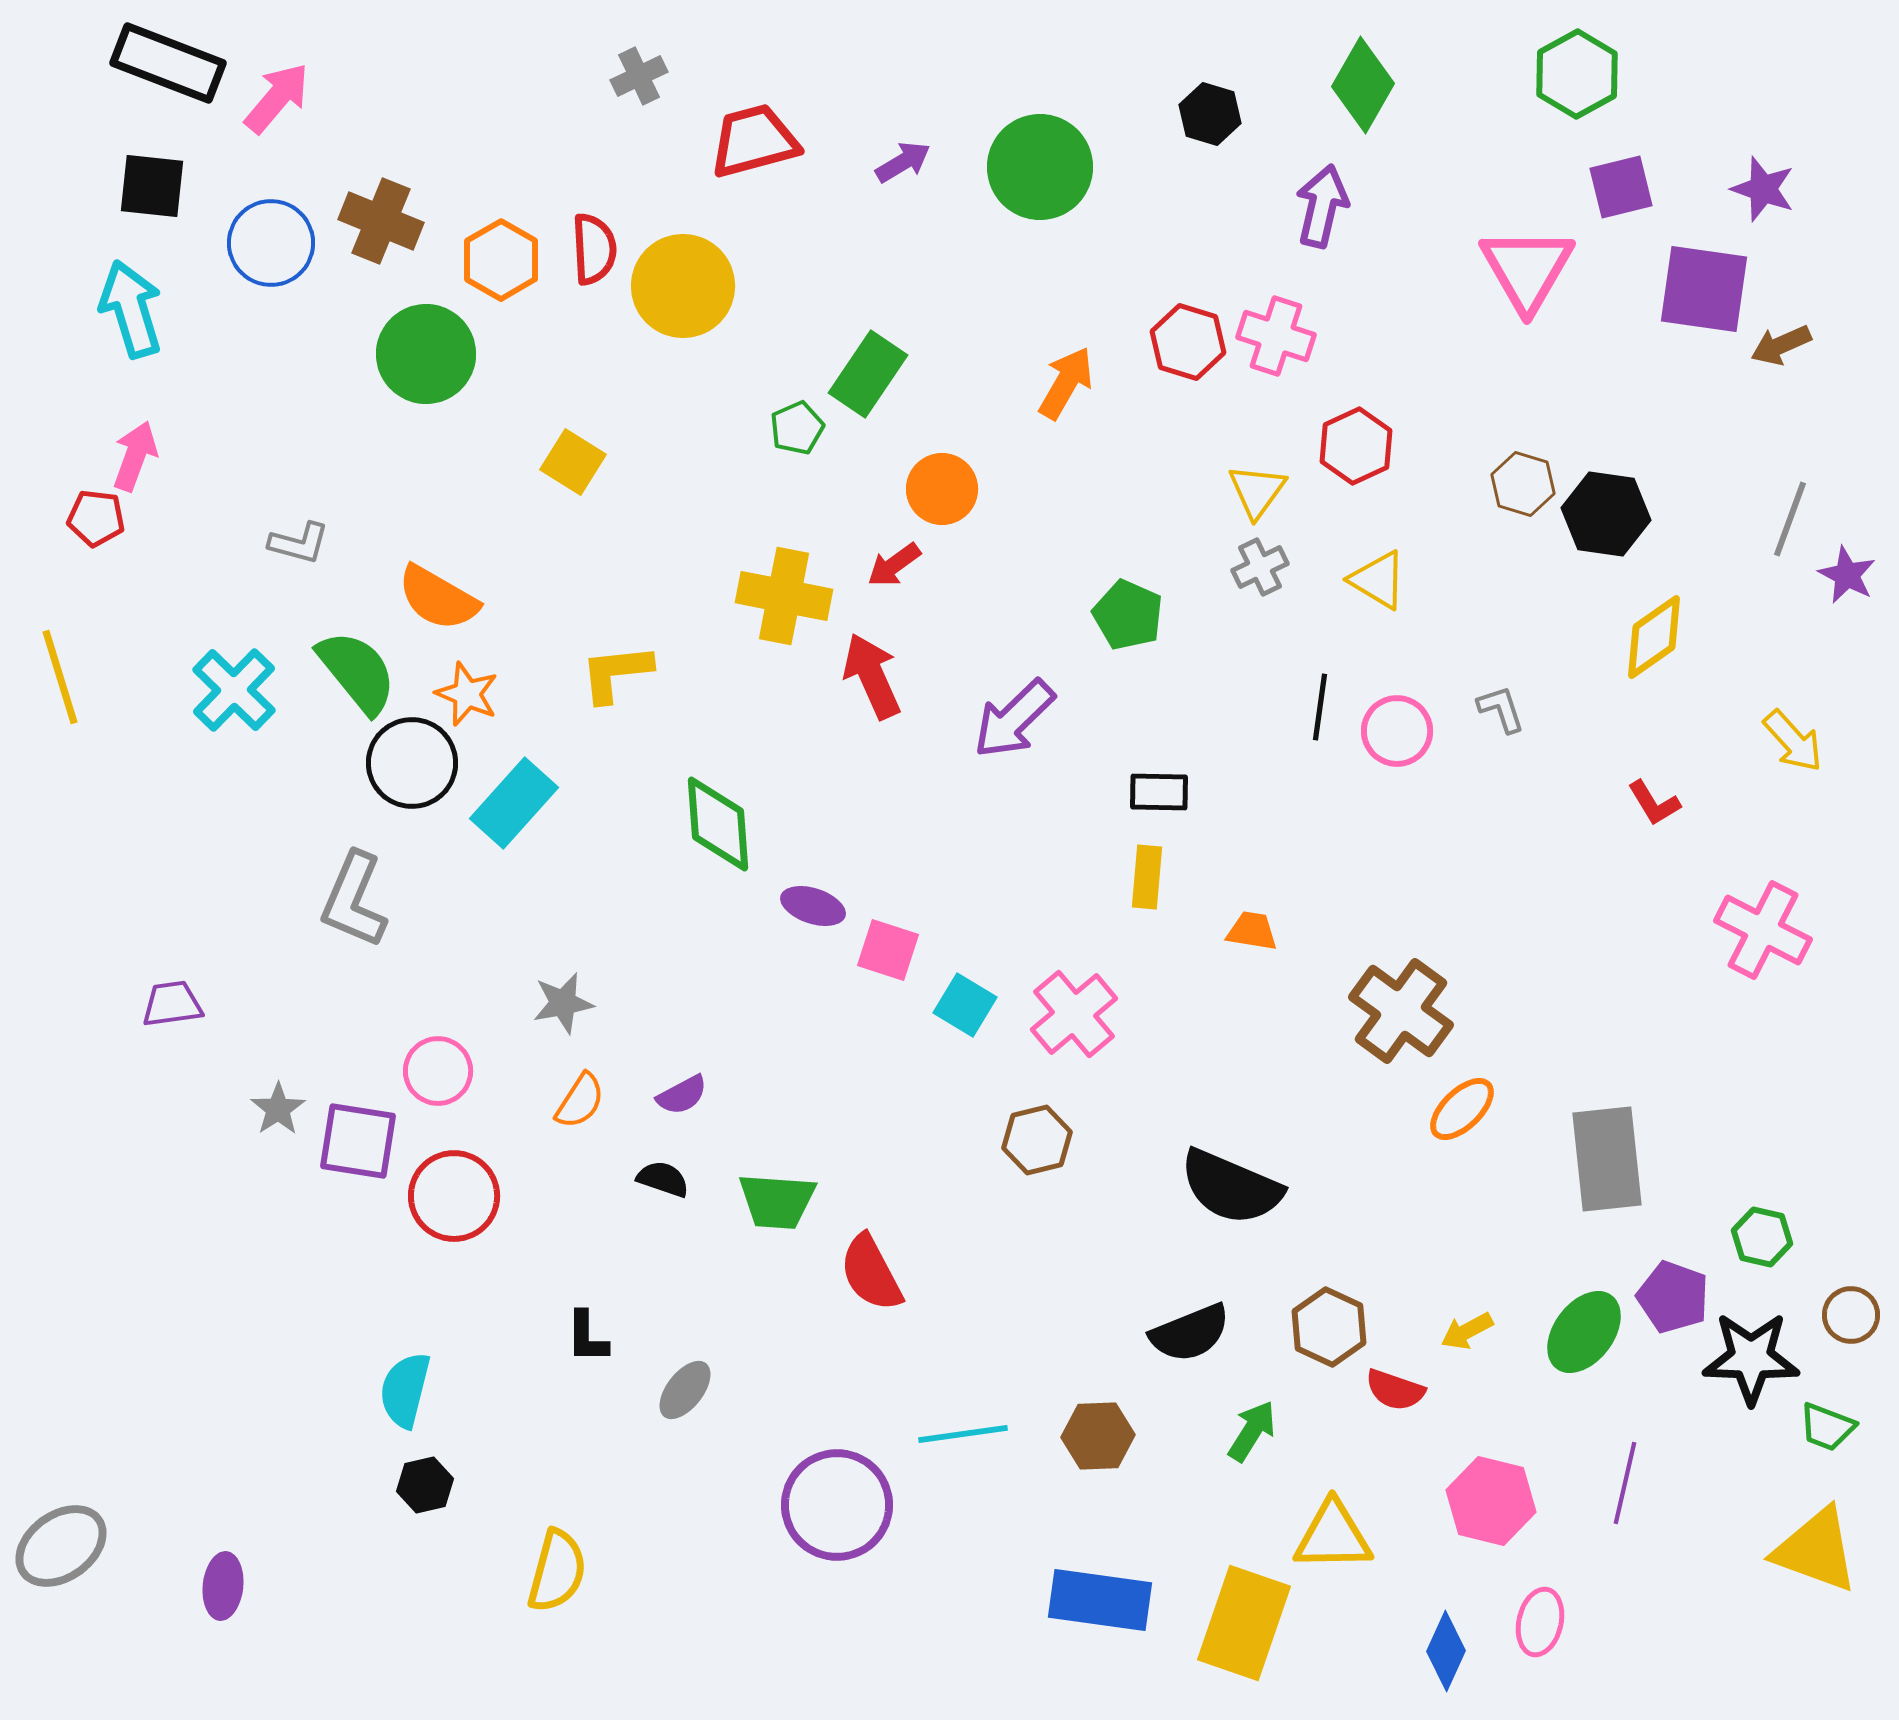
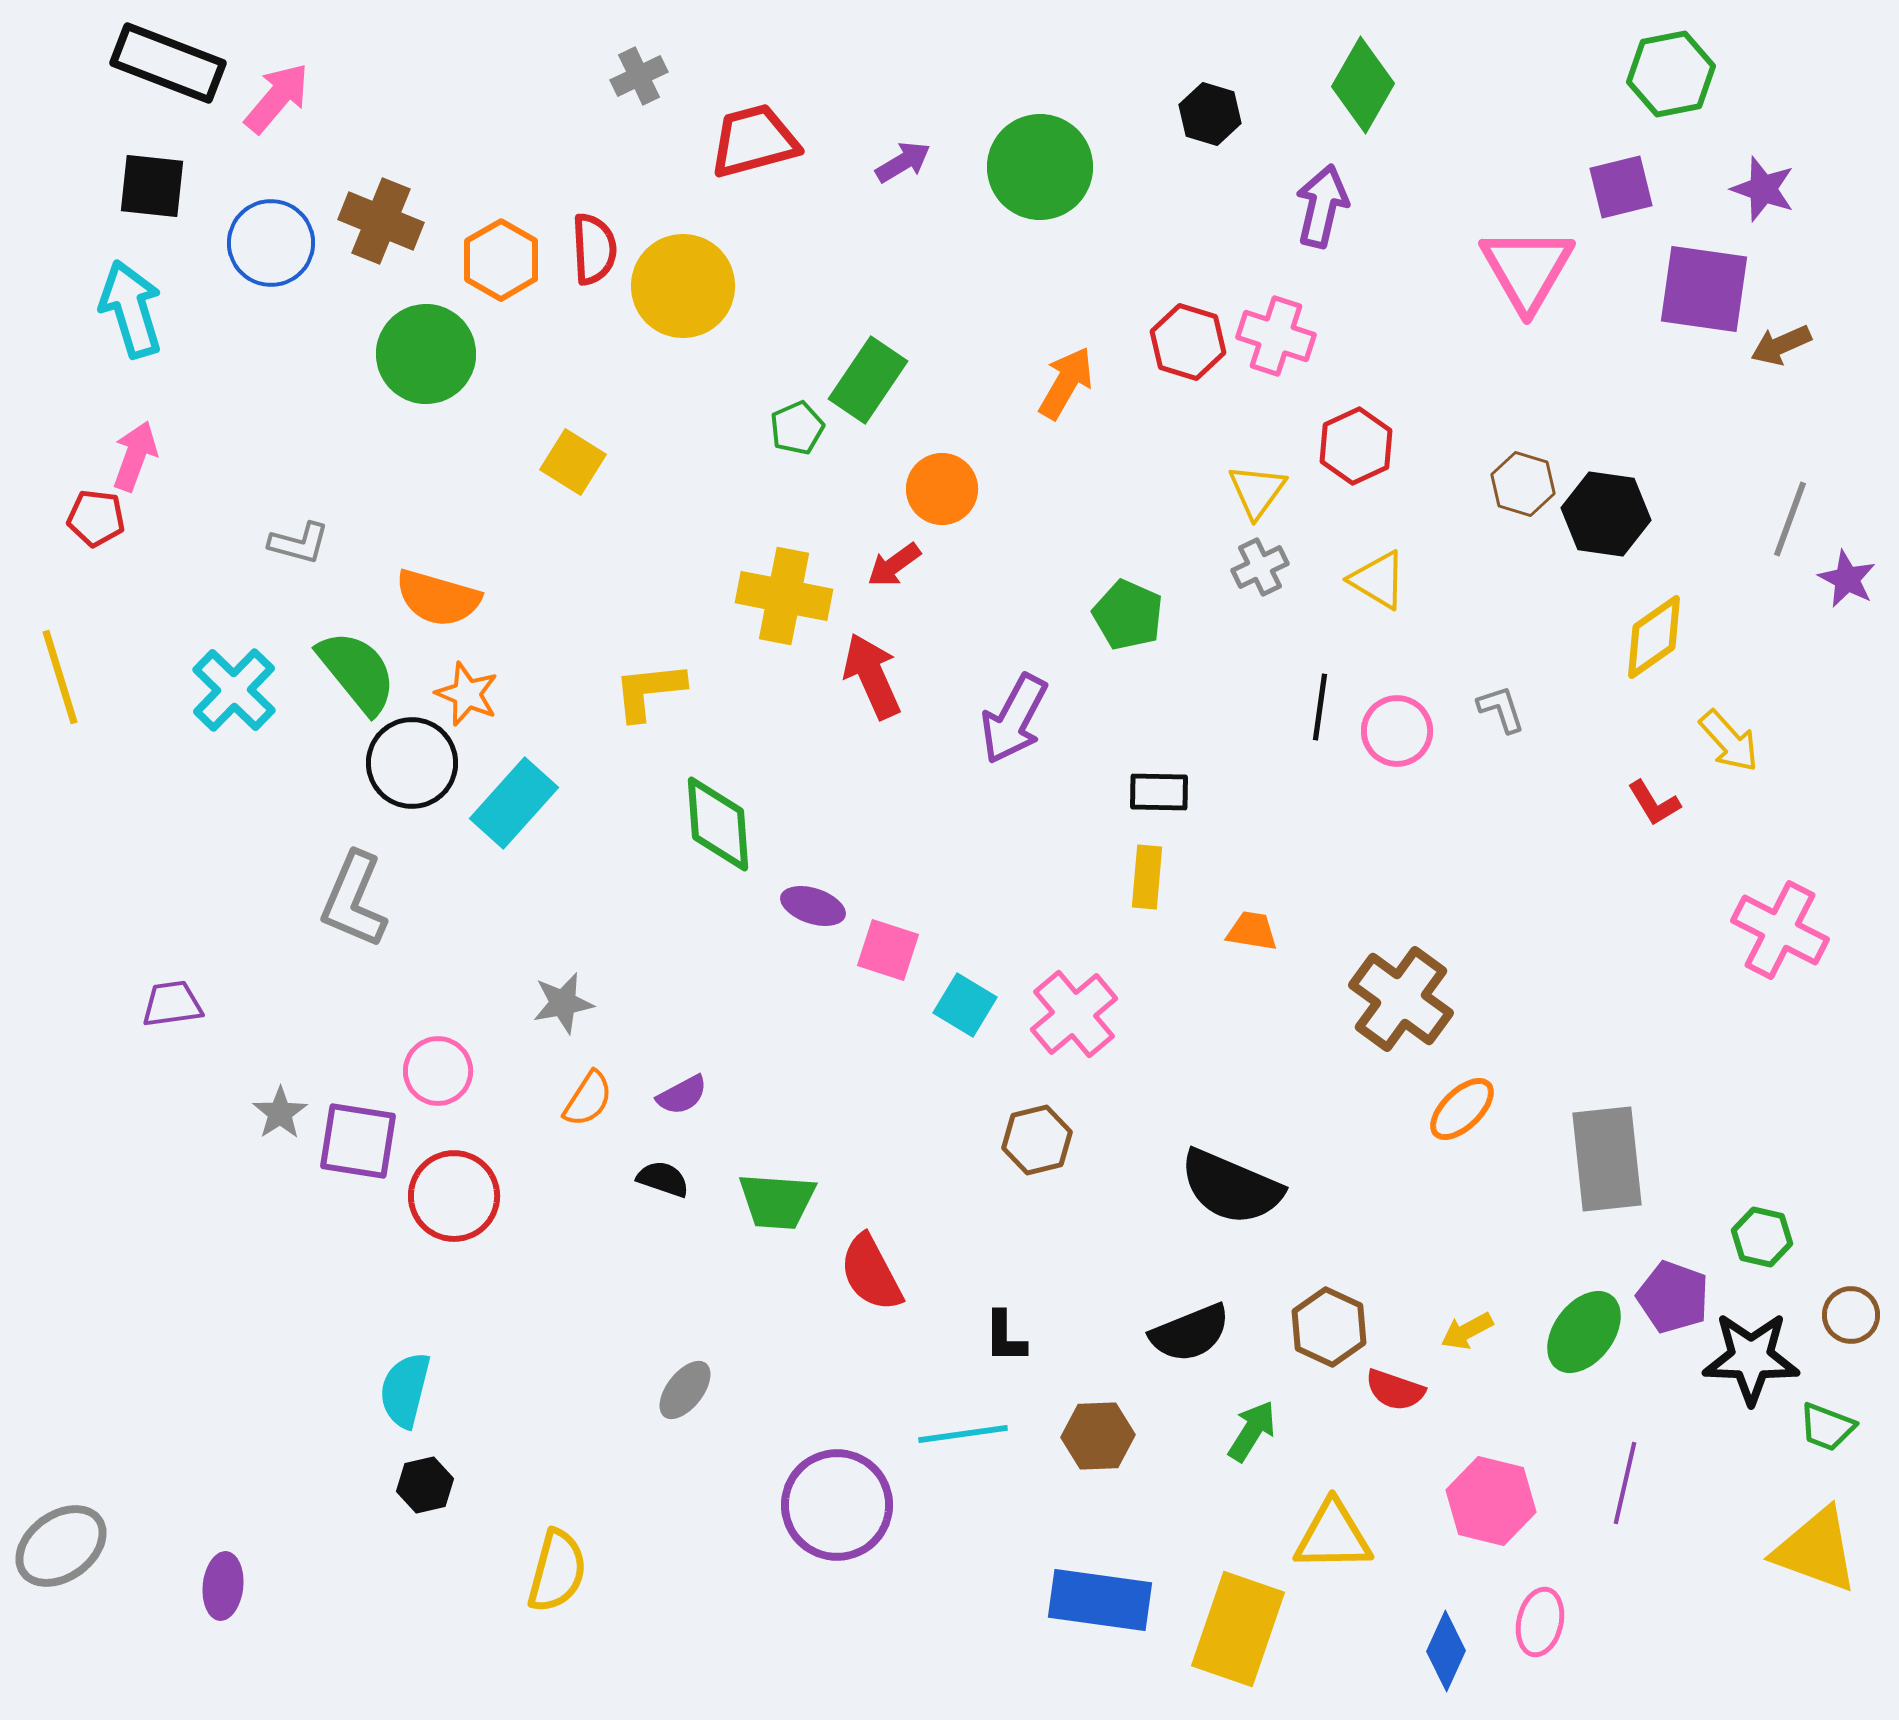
green hexagon at (1577, 74): moved 94 px right; rotated 18 degrees clockwise
green rectangle at (868, 374): moved 6 px down
purple star at (1847, 575): moved 4 px down
orange semicircle at (438, 598): rotated 14 degrees counterclockwise
yellow L-shape at (616, 673): moved 33 px right, 18 px down
purple arrow at (1014, 719): rotated 18 degrees counterclockwise
yellow arrow at (1793, 741): moved 64 px left
pink cross at (1763, 930): moved 17 px right
brown cross at (1401, 1011): moved 12 px up
orange semicircle at (580, 1101): moved 8 px right, 2 px up
gray star at (278, 1109): moved 2 px right, 4 px down
black L-shape at (587, 1337): moved 418 px right
yellow rectangle at (1244, 1623): moved 6 px left, 6 px down
